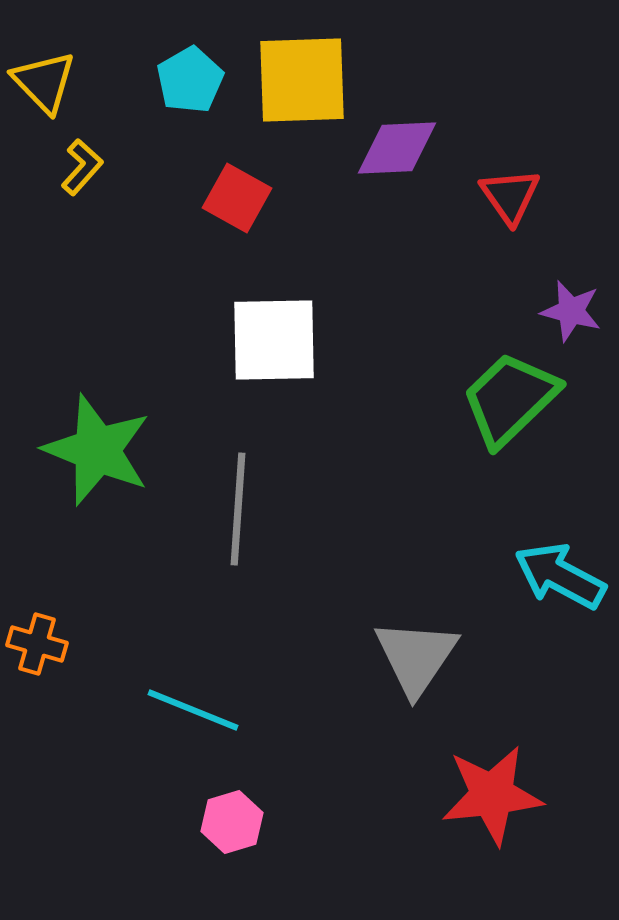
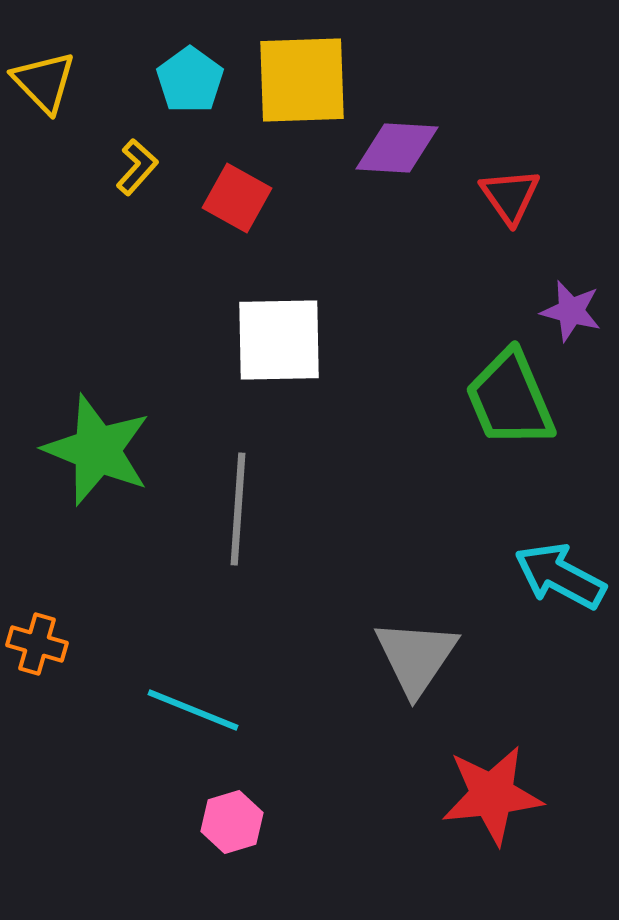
cyan pentagon: rotated 6 degrees counterclockwise
purple diamond: rotated 6 degrees clockwise
yellow L-shape: moved 55 px right
white square: moved 5 px right
green trapezoid: rotated 69 degrees counterclockwise
